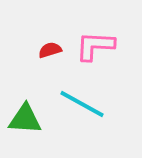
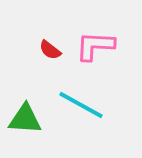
red semicircle: rotated 125 degrees counterclockwise
cyan line: moved 1 px left, 1 px down
